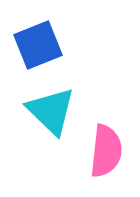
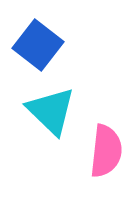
blue square: rotated 30 degrees counterclockwise
